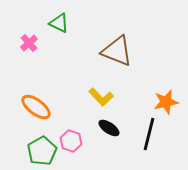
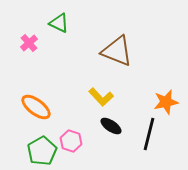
black ellipse: moved 2 px right, 2 px up
